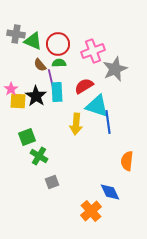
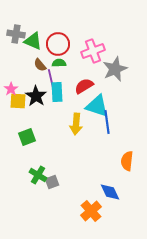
blue line: moved 1 px left
green cross: moved 1 px left, 19 px down
